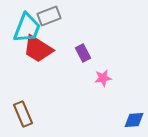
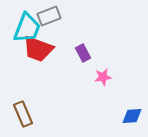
red trapezoid: rotated 12 degrees counterclockwise
pink star: moved 1 px up
blue diamond: moved 2 px left, 4 px up
